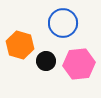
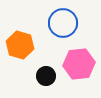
black circle: moved 15 px down
